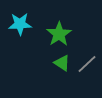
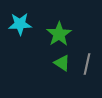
gray line: rotated 35 degrees counterclockwise
